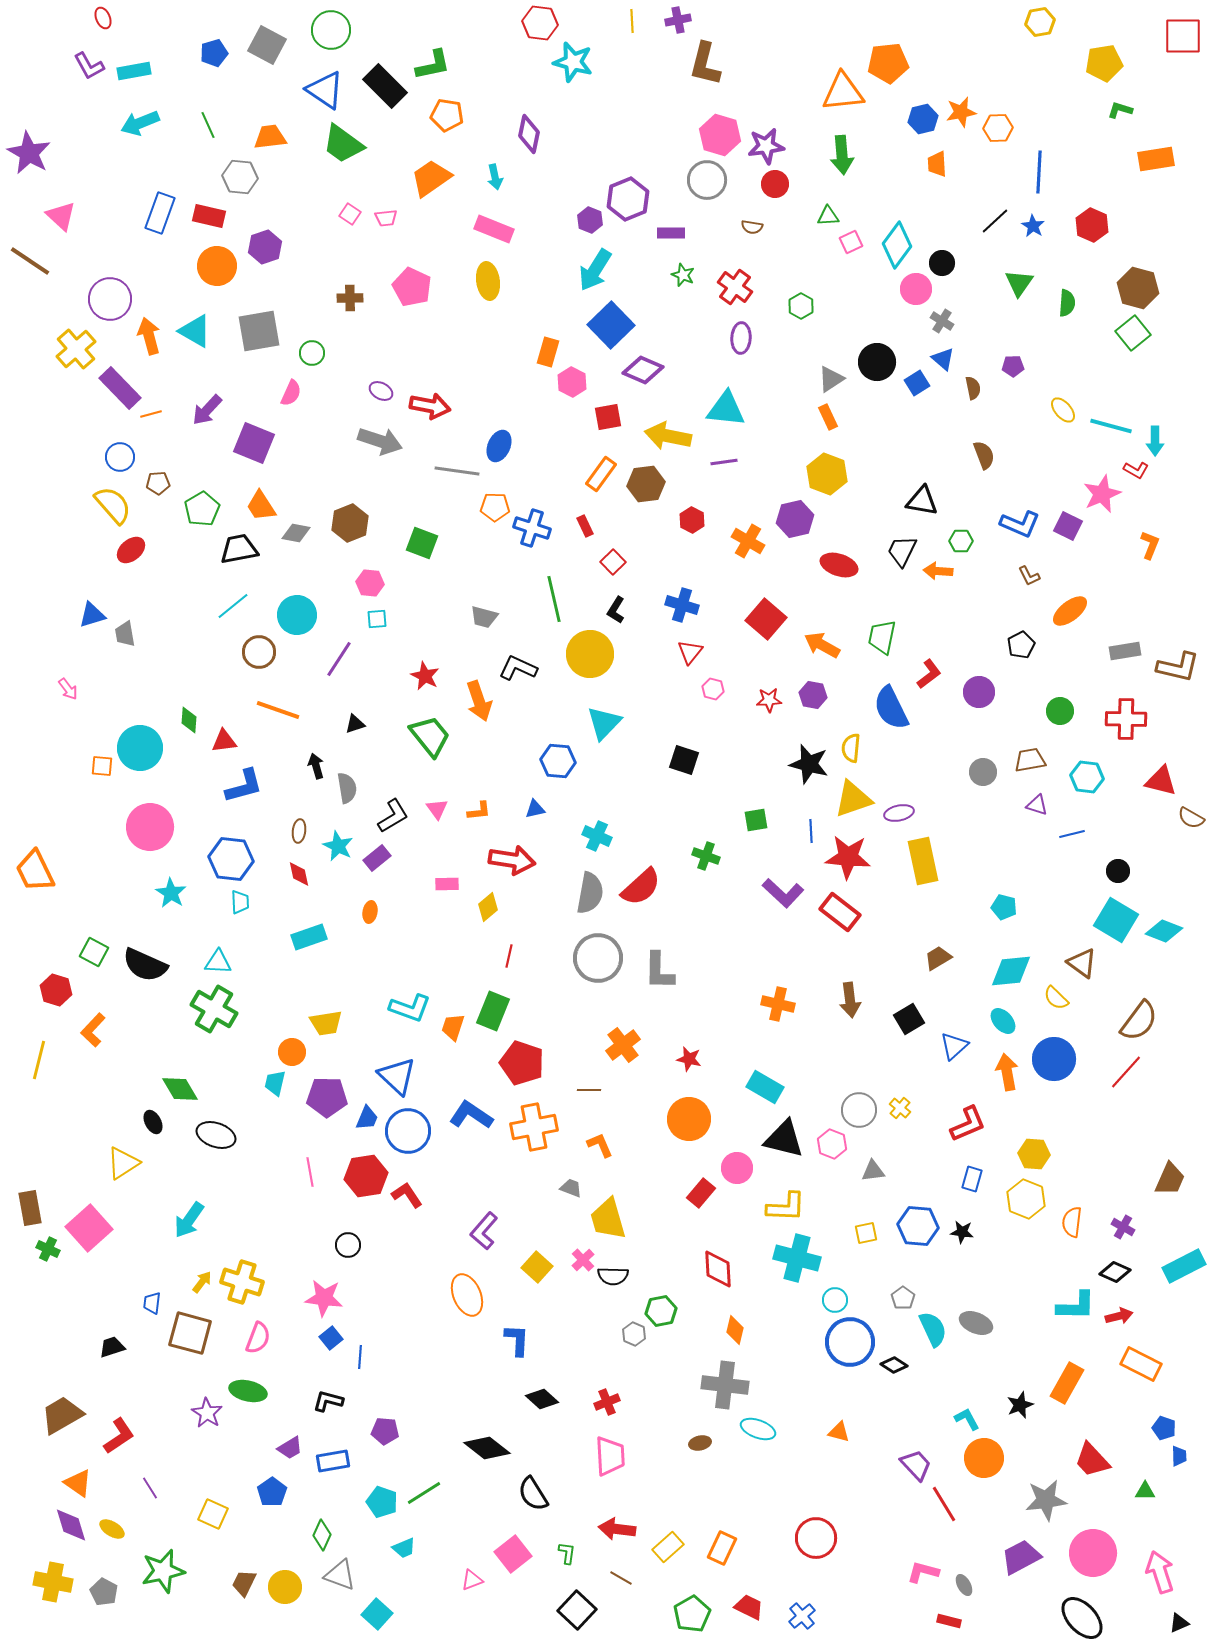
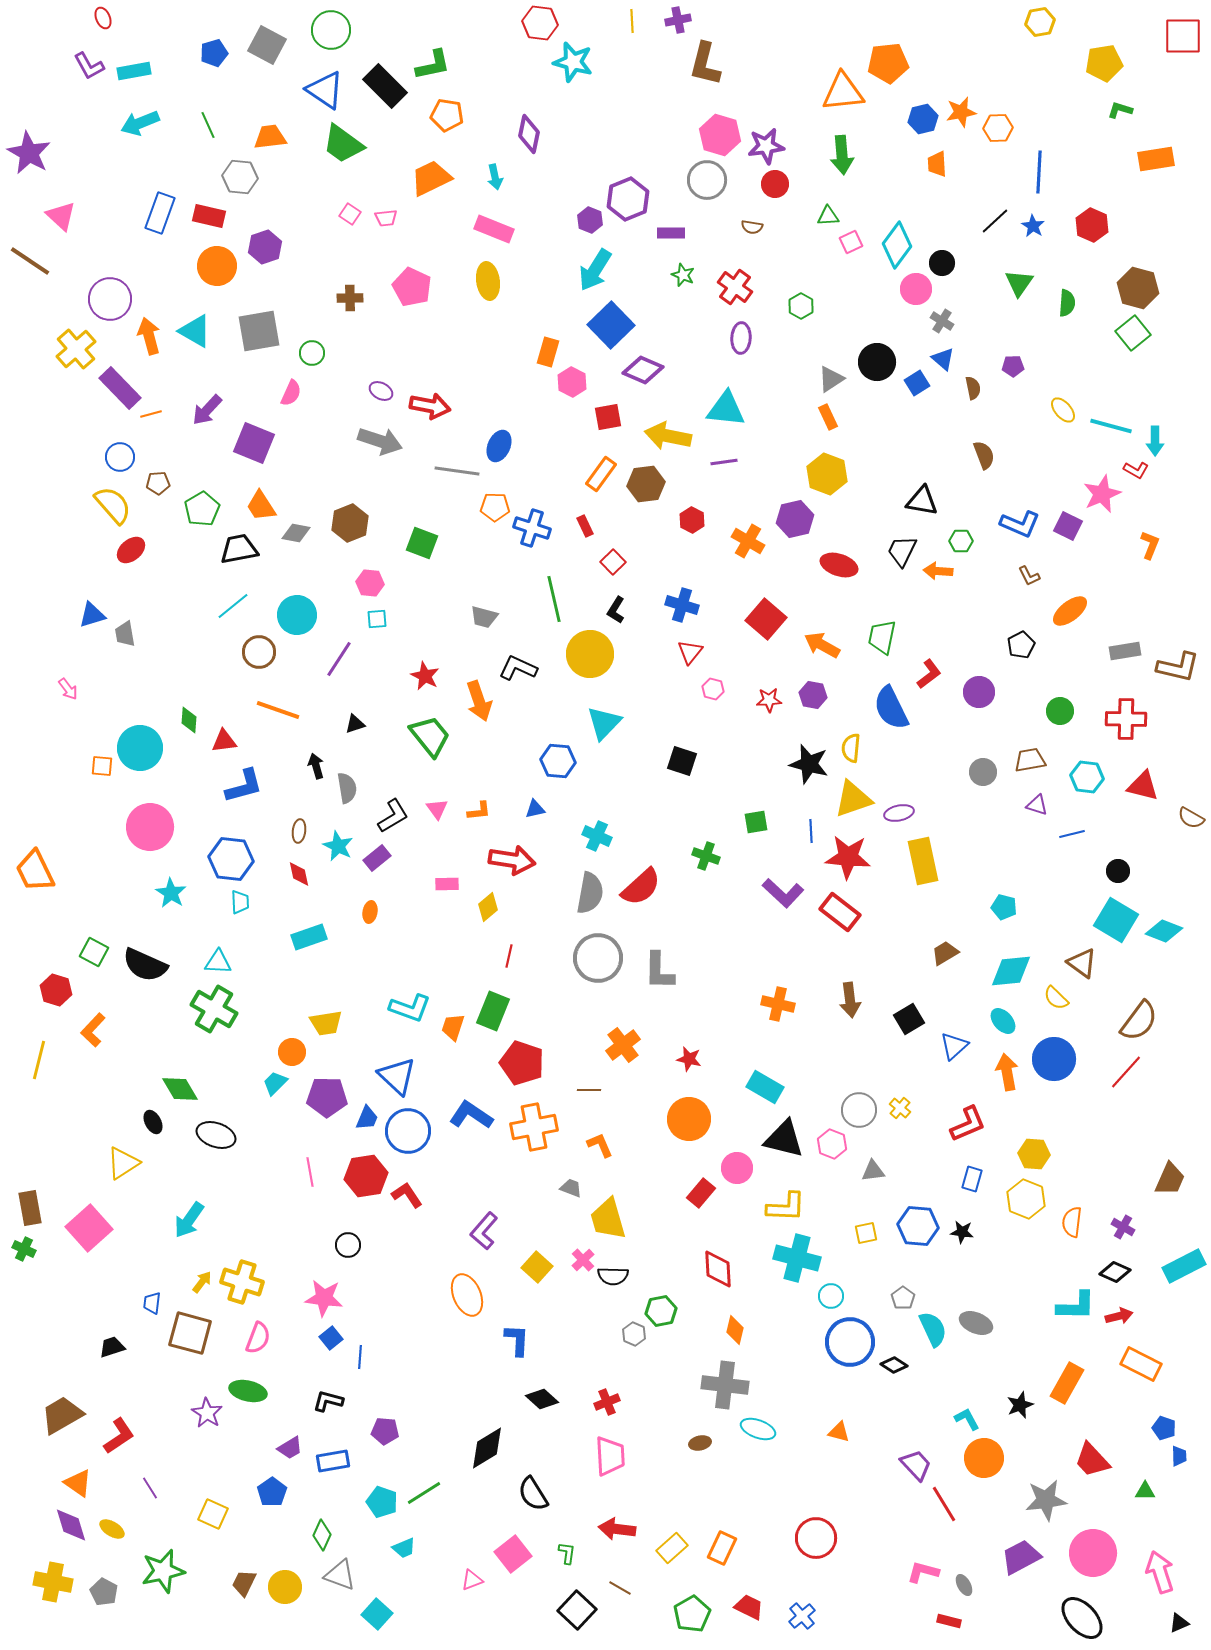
orange trapezoid at (431, 178): rotated 9 degrees clockwise
black square at (684, 760): moved 2 px left, 1 px down
red triangle at (1161, 781): moved 18 px left, 5 px down
green square at (756, 820): moved 2 px down
brown trapezoid at (938, 958): moved 7 px right, 5 px up
cyan trapezoid at (275, 1083): rotated 32 degrees clockwise
green cross at (48, 1249): moved 24 px left
cyan circle at (835, 1300): moved 4 px left, 4 px up
black diamond at (487, 1448): rotated 69 degrees counterclockwise
yellow rectangle at (668, 1547): moved 4 px right, 1 px down
brown line at (621, 1578): moved 1 px left, 10 px down
